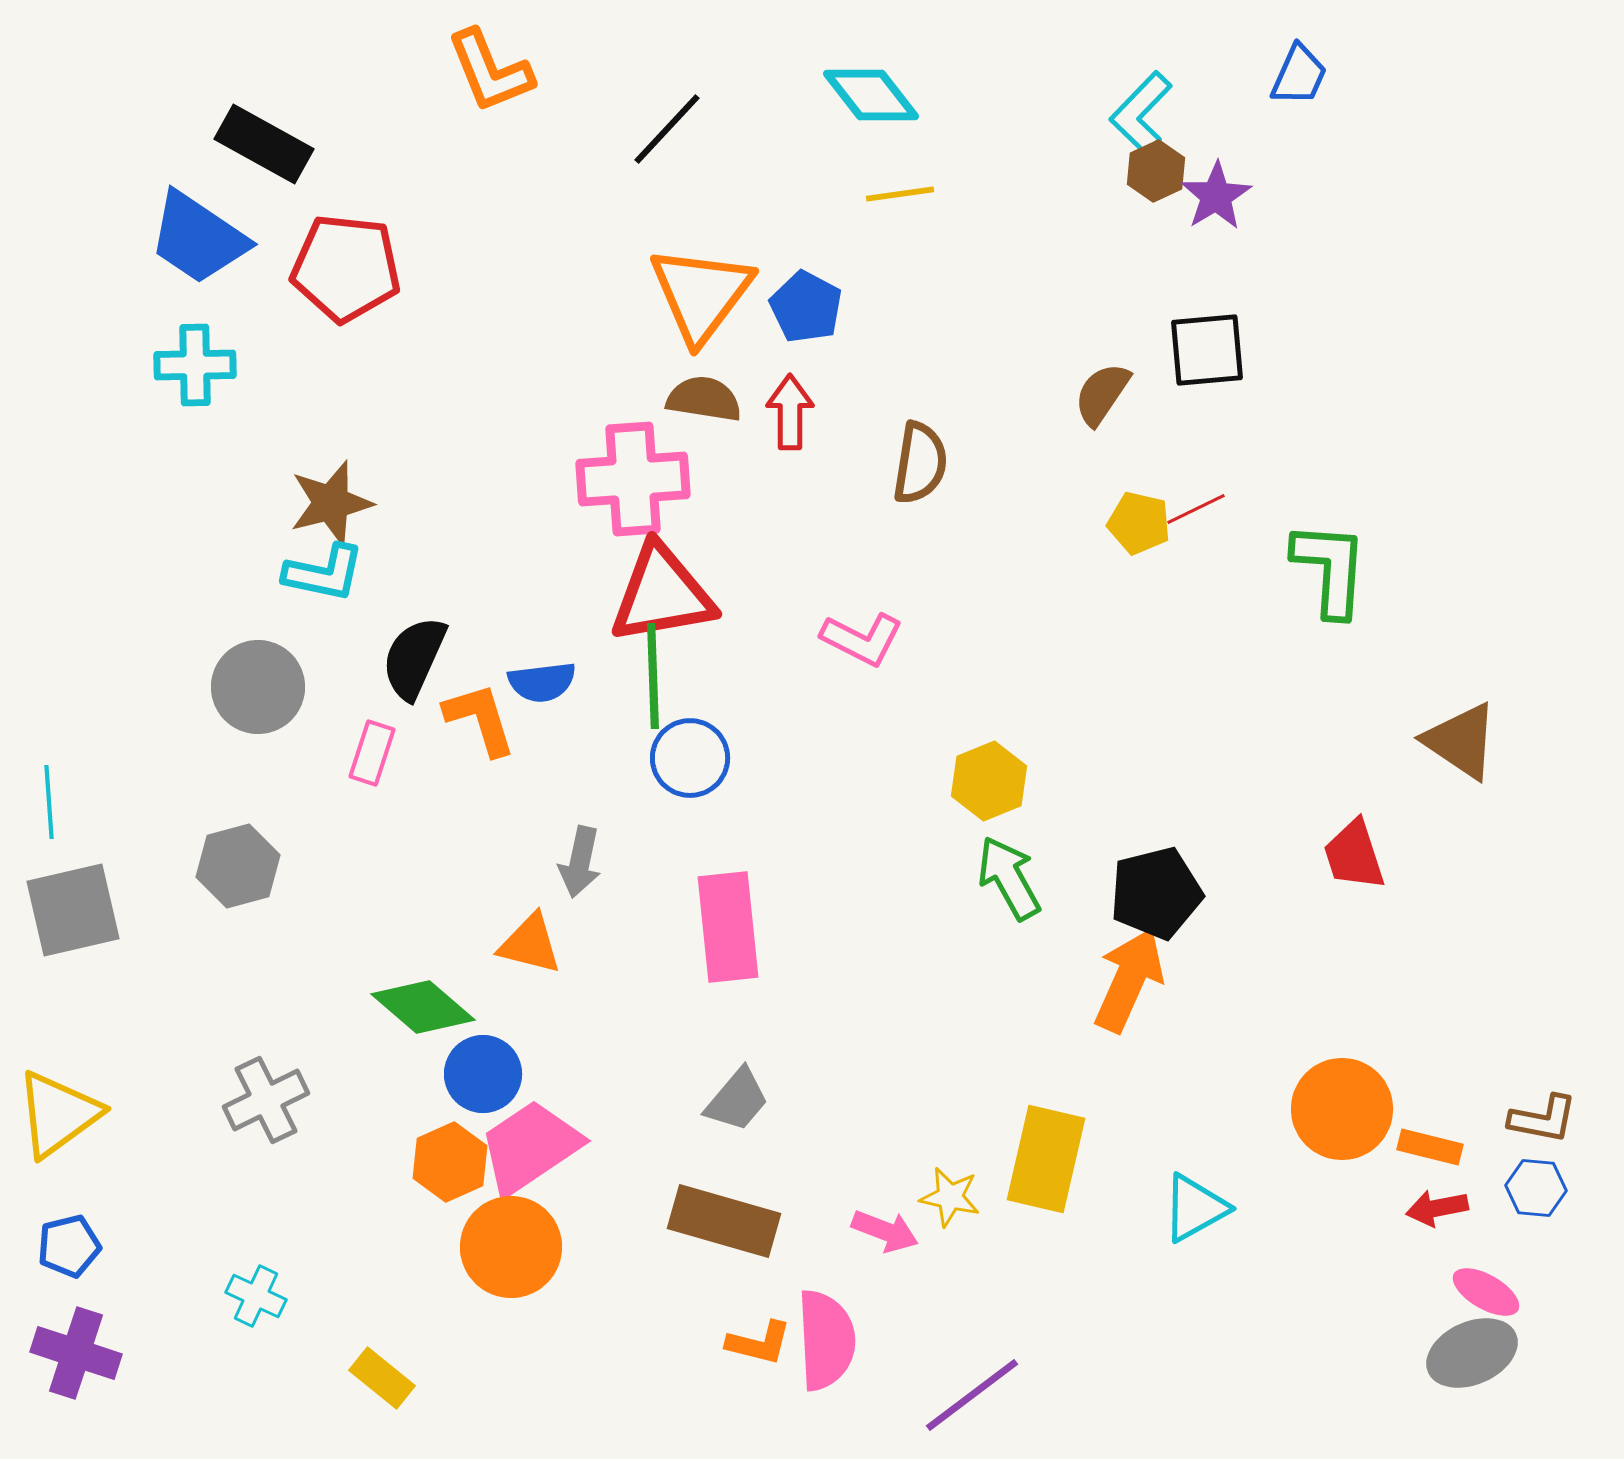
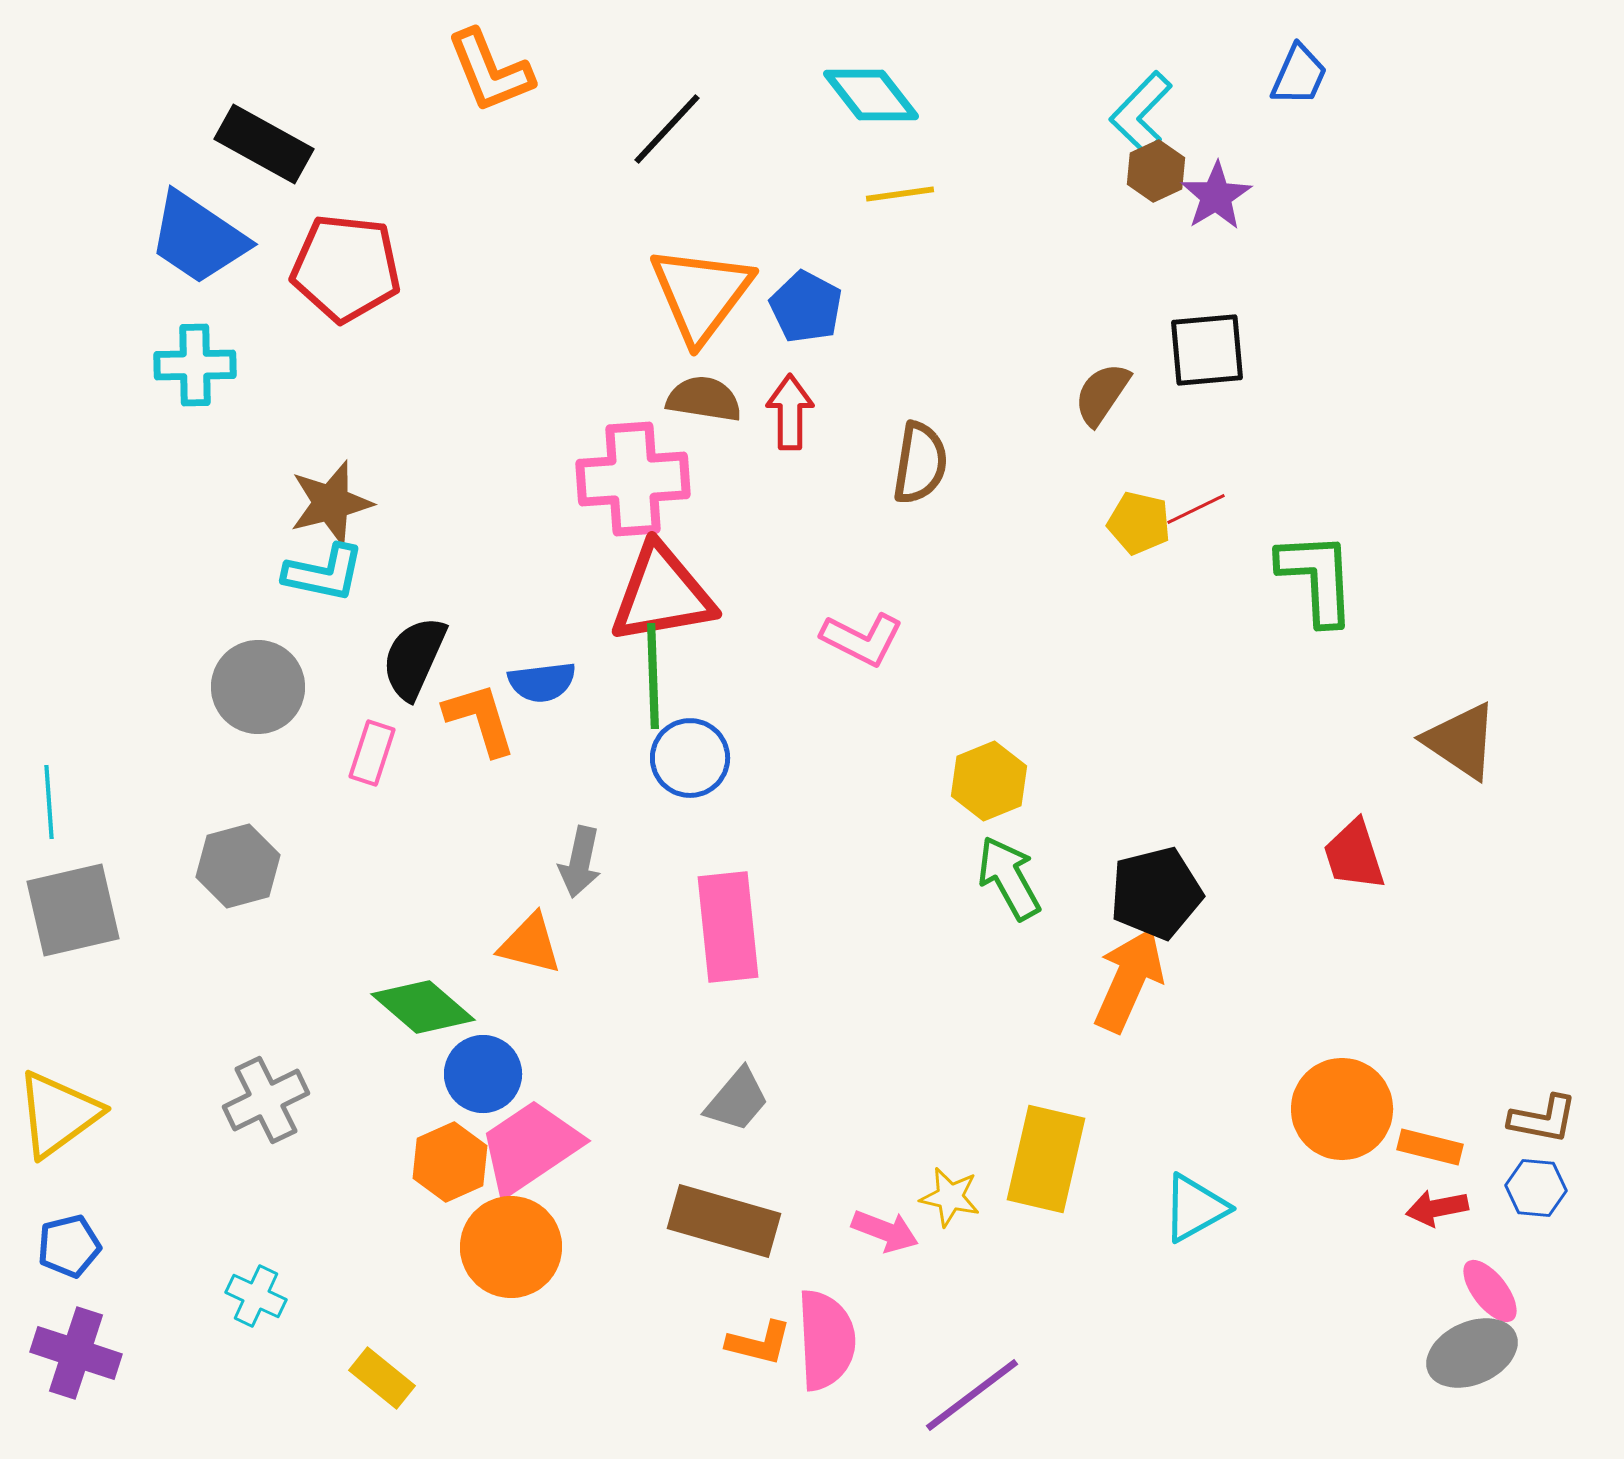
green L-shape at (1330, 569): moved 13 px left, 9 px down; rotated 7 degrees counterclockwise
pink ellipse at (1486, 1292): moved 4 px right, 1 px up; rotated 22 degrees clockwise
